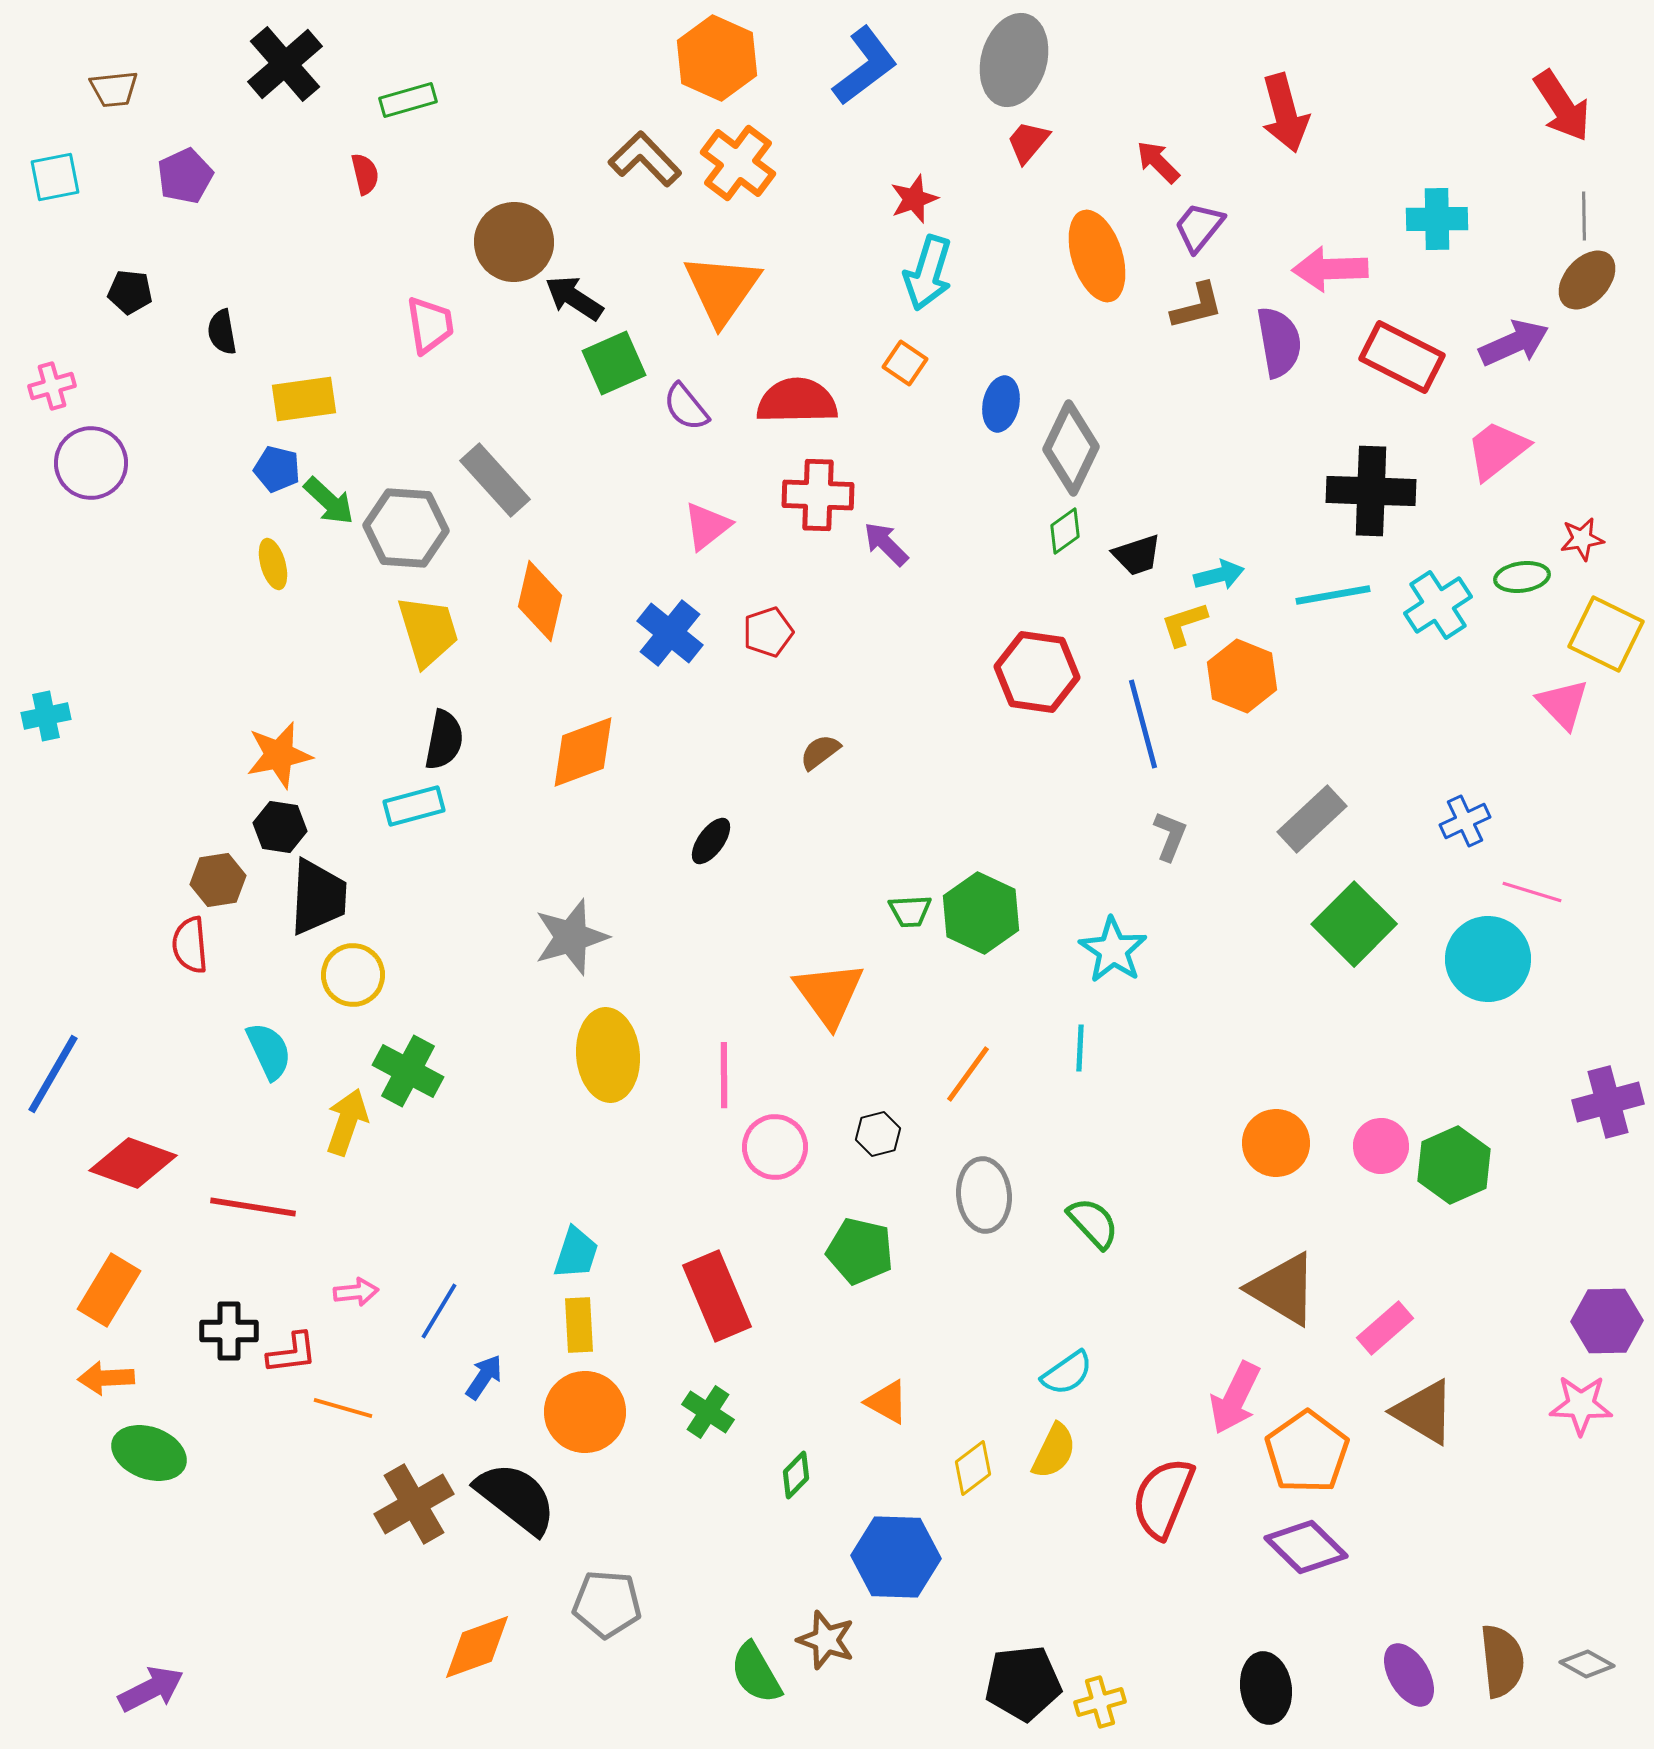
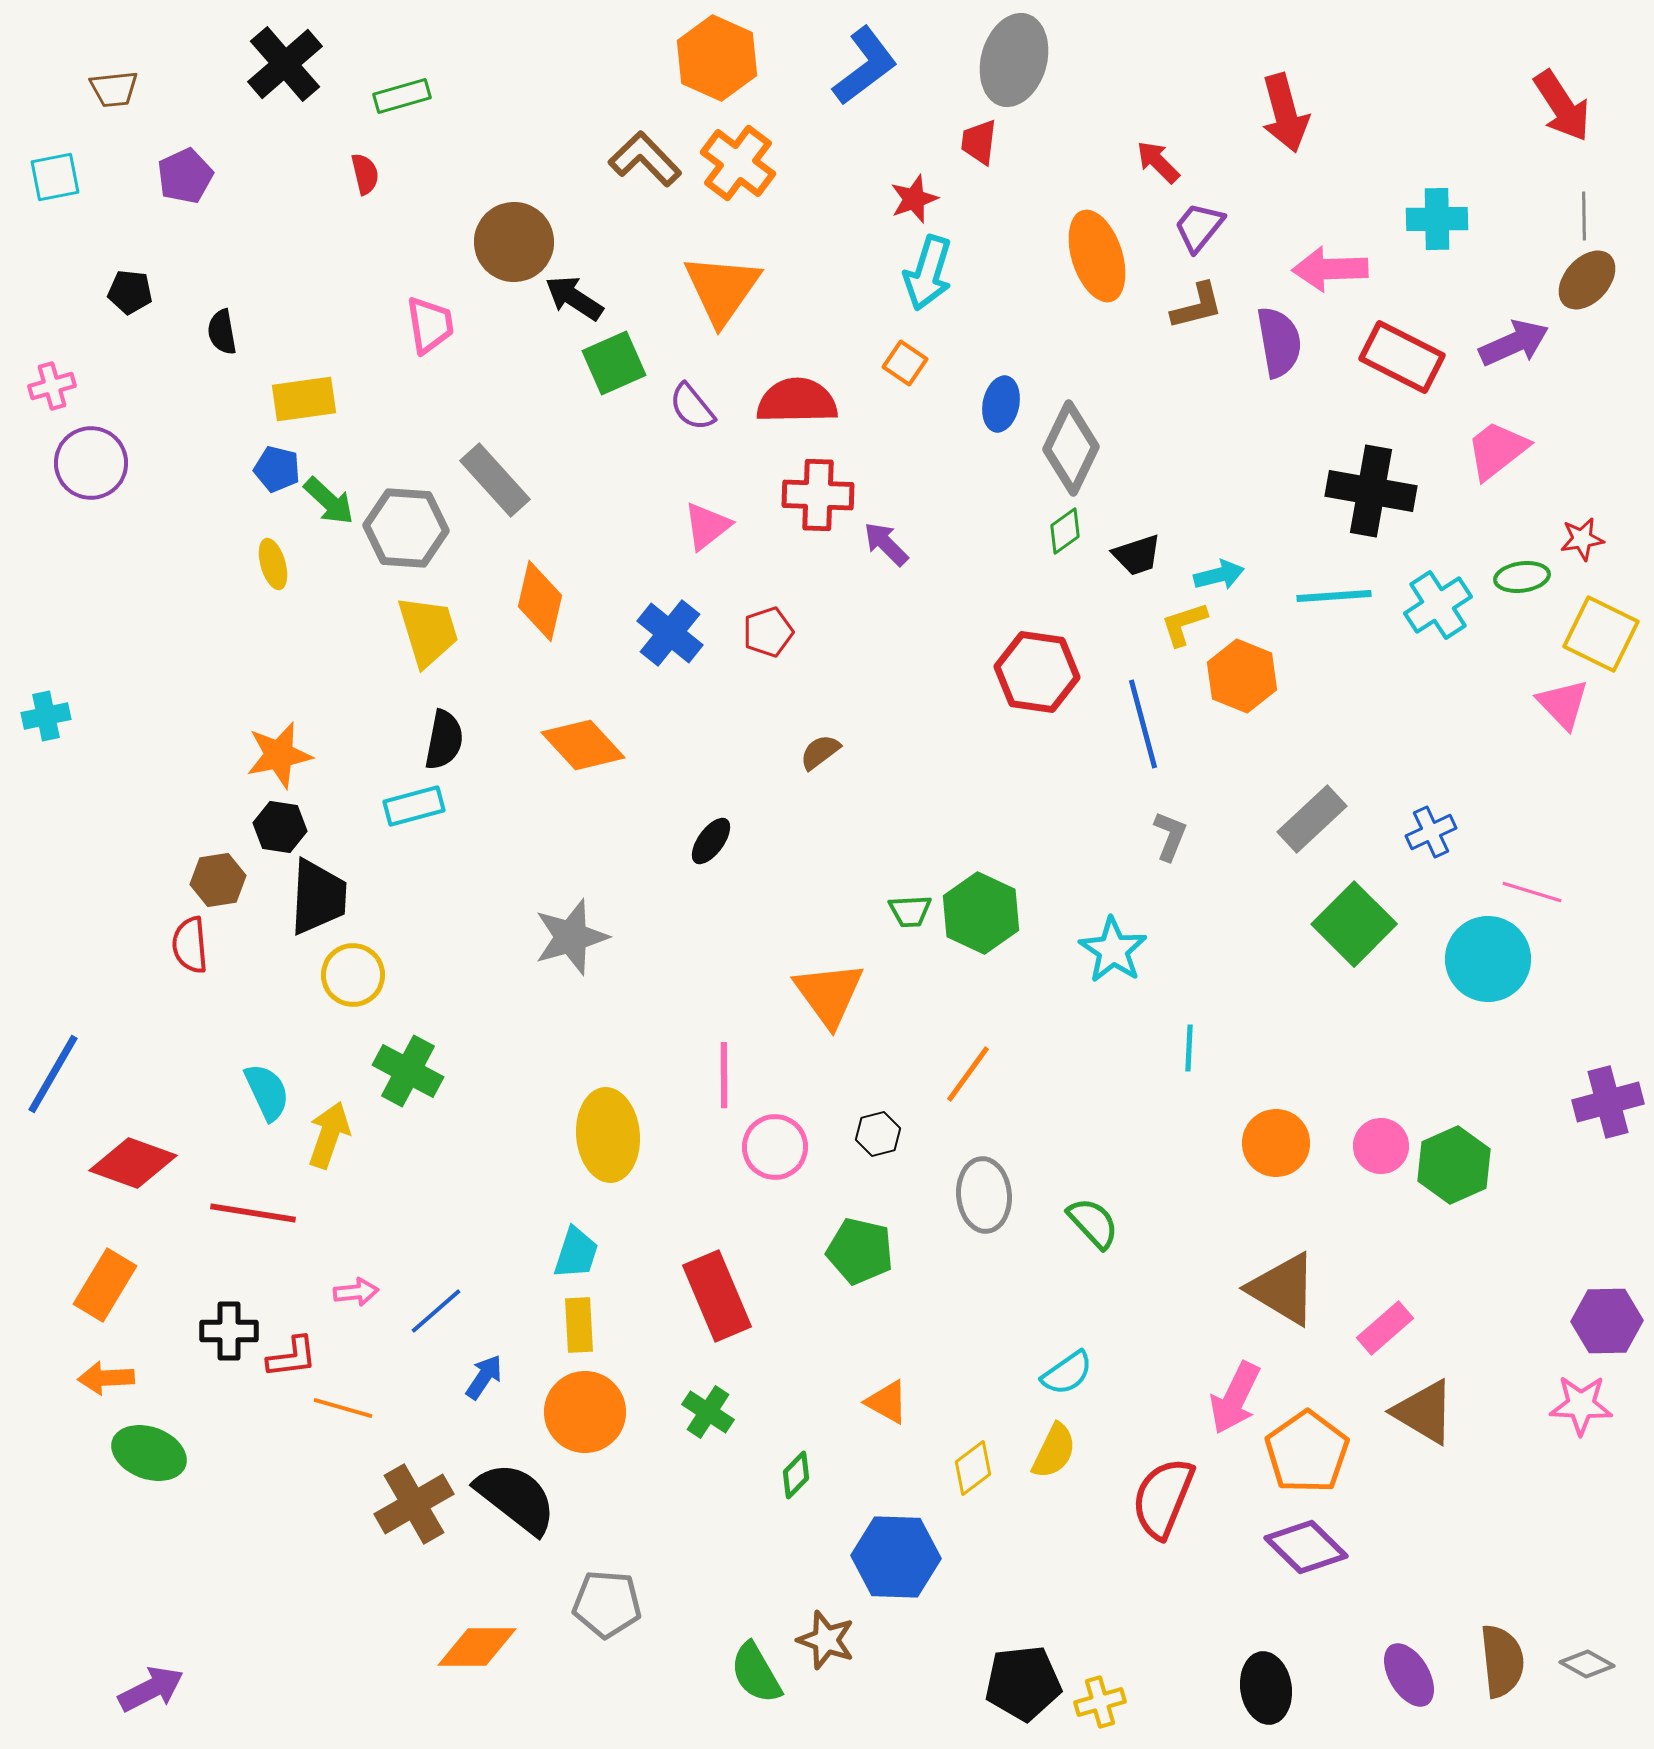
green rectangle at (408, 100): moved 6 px left, 4 px up
red trapezoid at (1028, 142): moved 49 px left; rotated 33 degrees counterclockwise
purple semicircle at (686, 407): moved 6 px right
black cross at (1371, 491): rotated 8 degrees clockwise
cyan line at (1333, 595): moved 1 px right, 1 px down; rotated 6 degrees clockwise
yellow square at (1606, 634): moved 5 px left
orange diamond at (583, 752): moved 7 px up; rotated 68 degrees clockwise
blue cross at (1465, 821): moved 34 px left, 11 px down
cyan line at (1080, 1048): moved 109 px right
cyan semicircle at (269, 1051): moved 2 px left, 41 px down
yellow ellipse at (608, 1055): moved 80 px down
yellow arrow at (347, 1122): moved 18 px left, 13 px down
red line at (253, 1207): moved 6 px down
orange rectangle at (109, 1290): moved 4 px left, 5 px up
blue line at (439, 1311): moved 3 px left; rotated 18 degrees clockwise
red L-shape at (292, 1353): moved 4 px down
orange diamond at (477, 1647): rotated 20 degrees clockwise
